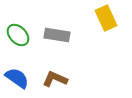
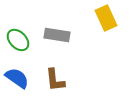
green ellipse: moved 5 px down
brown L-shape: moved 1 px down; rotated 120 degrees counterclockwise
